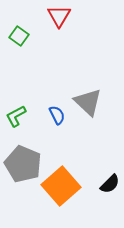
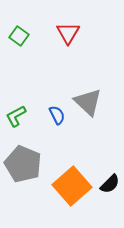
red triangle: moved 9 px right, 17 px down
orange square: moved 11 px right
